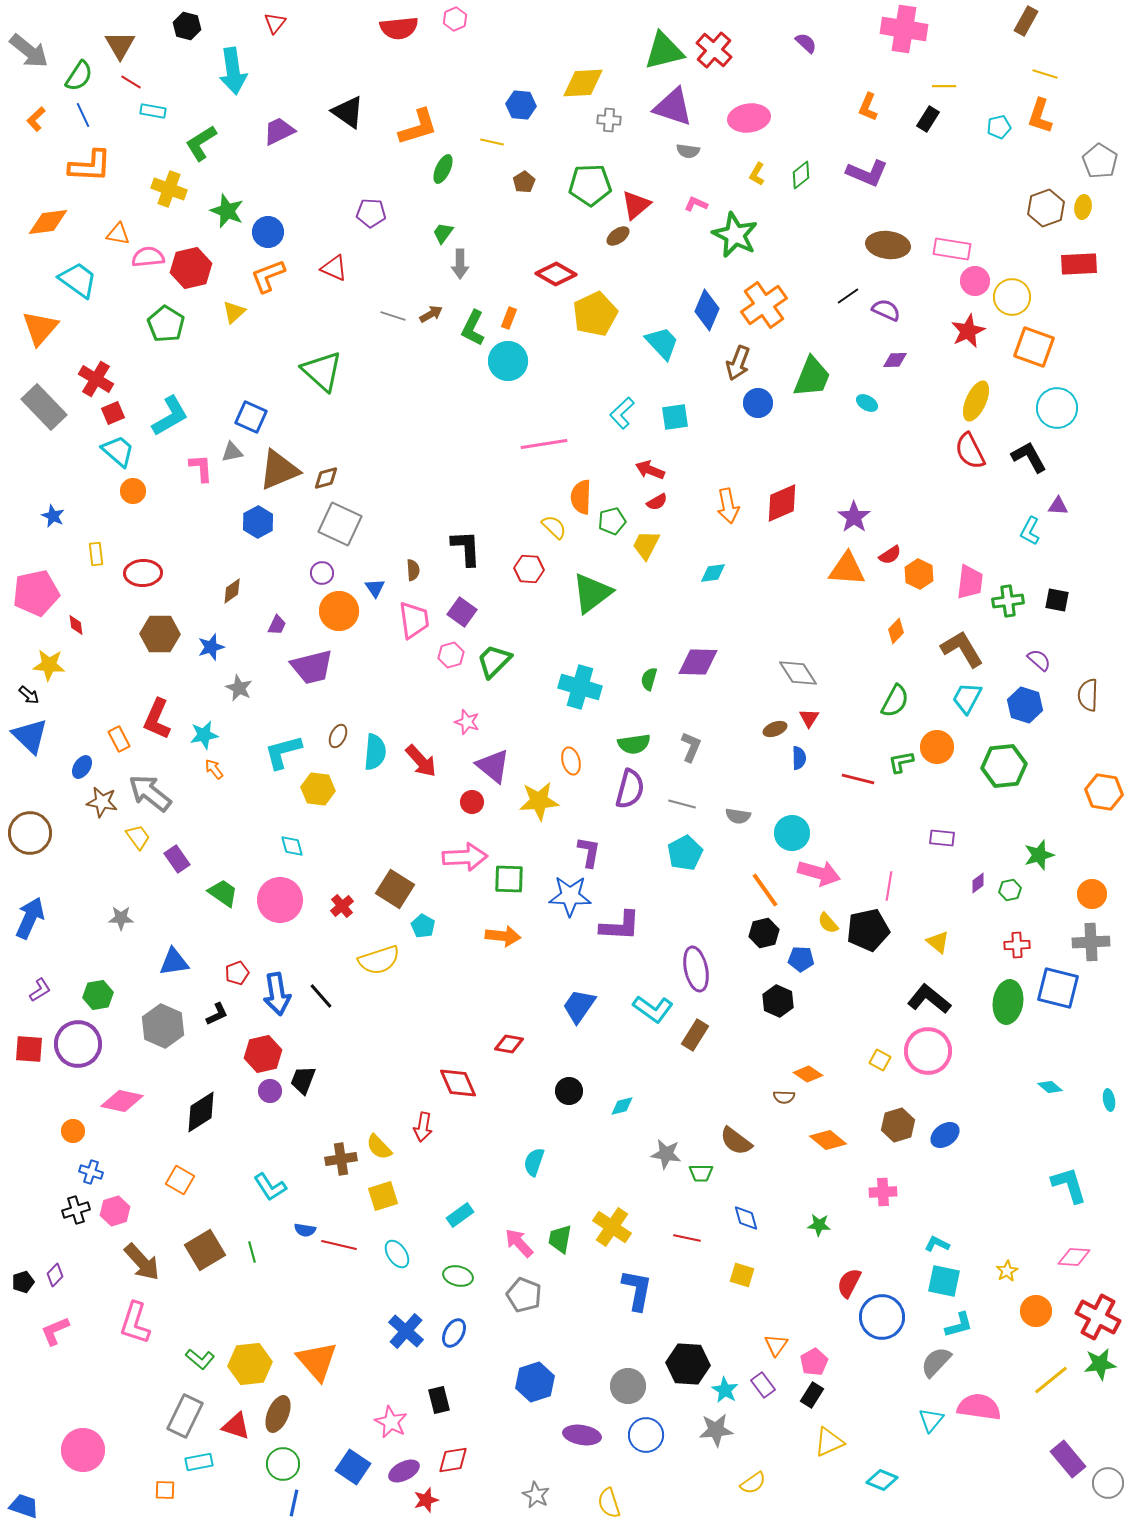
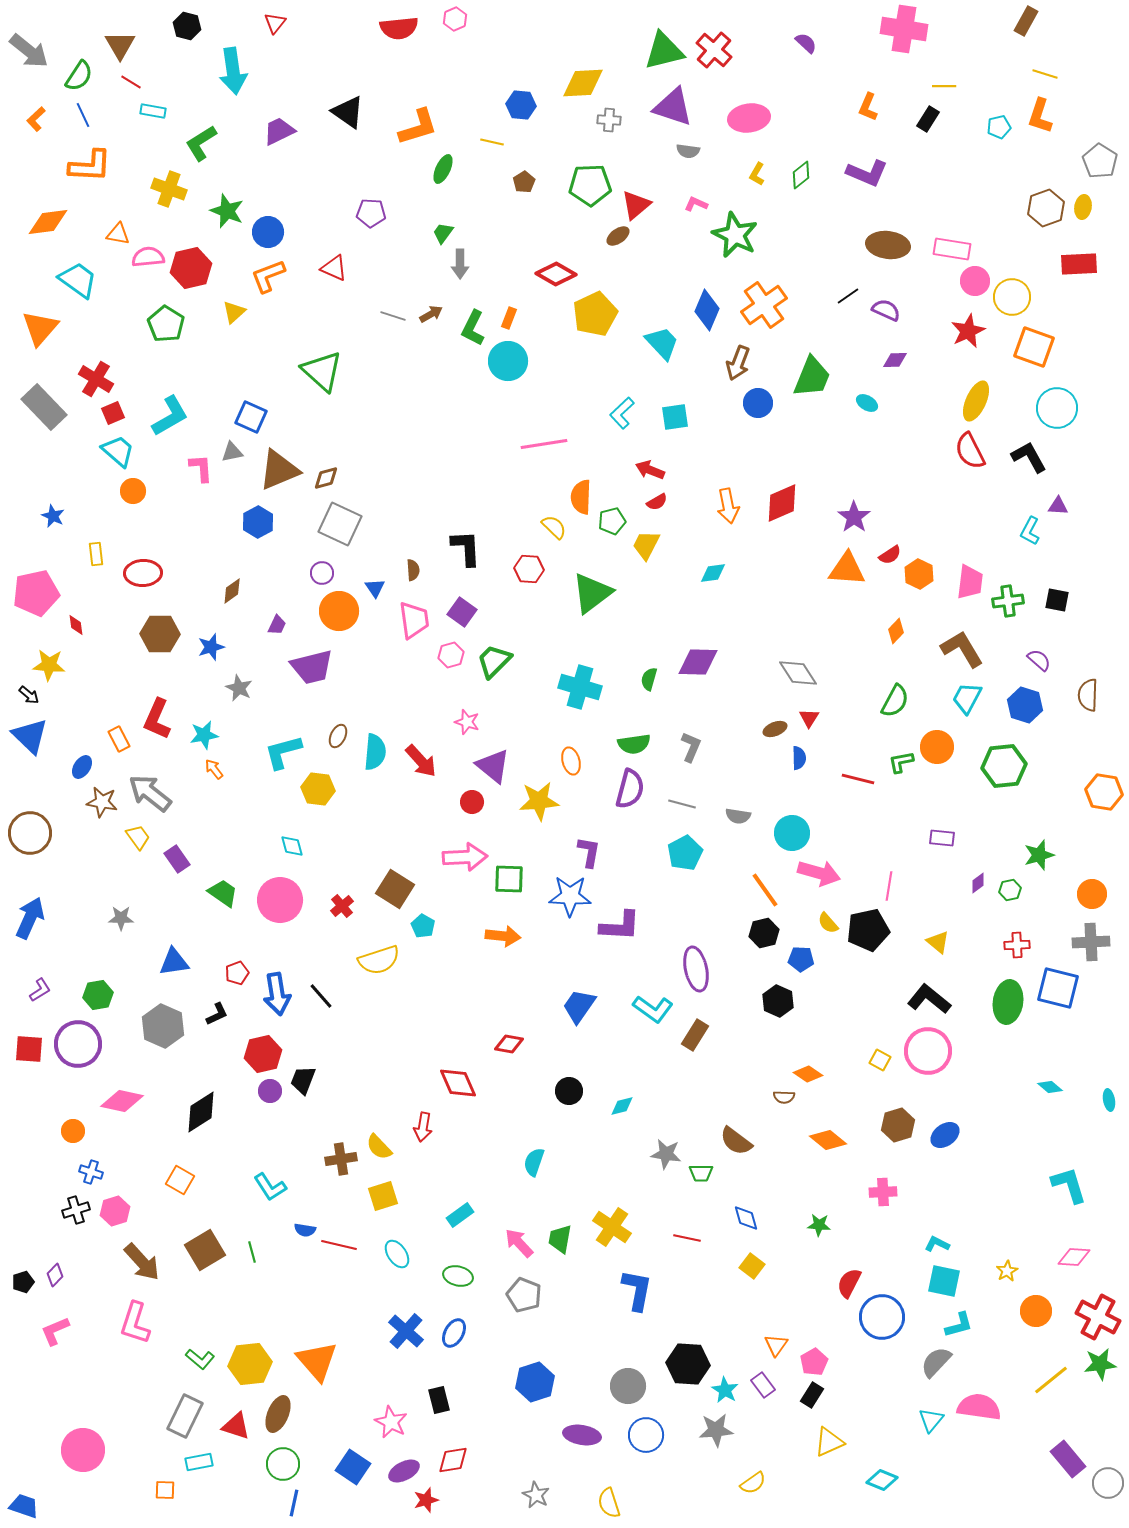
yellow square at (742, 1275): moved 10 px right, 9 px up; rotated 20 degrees clockwise
